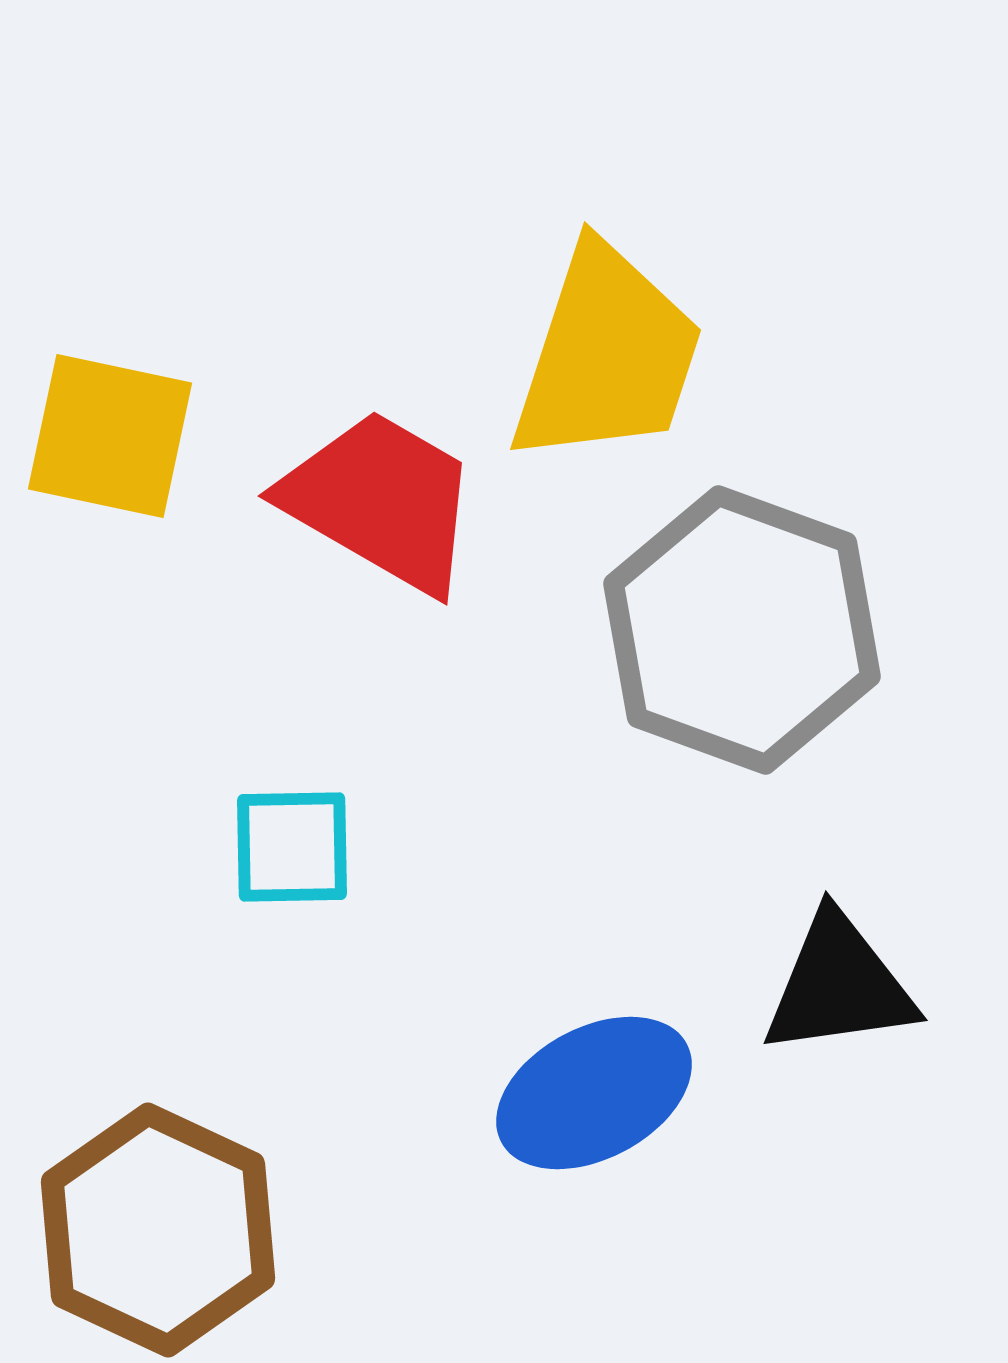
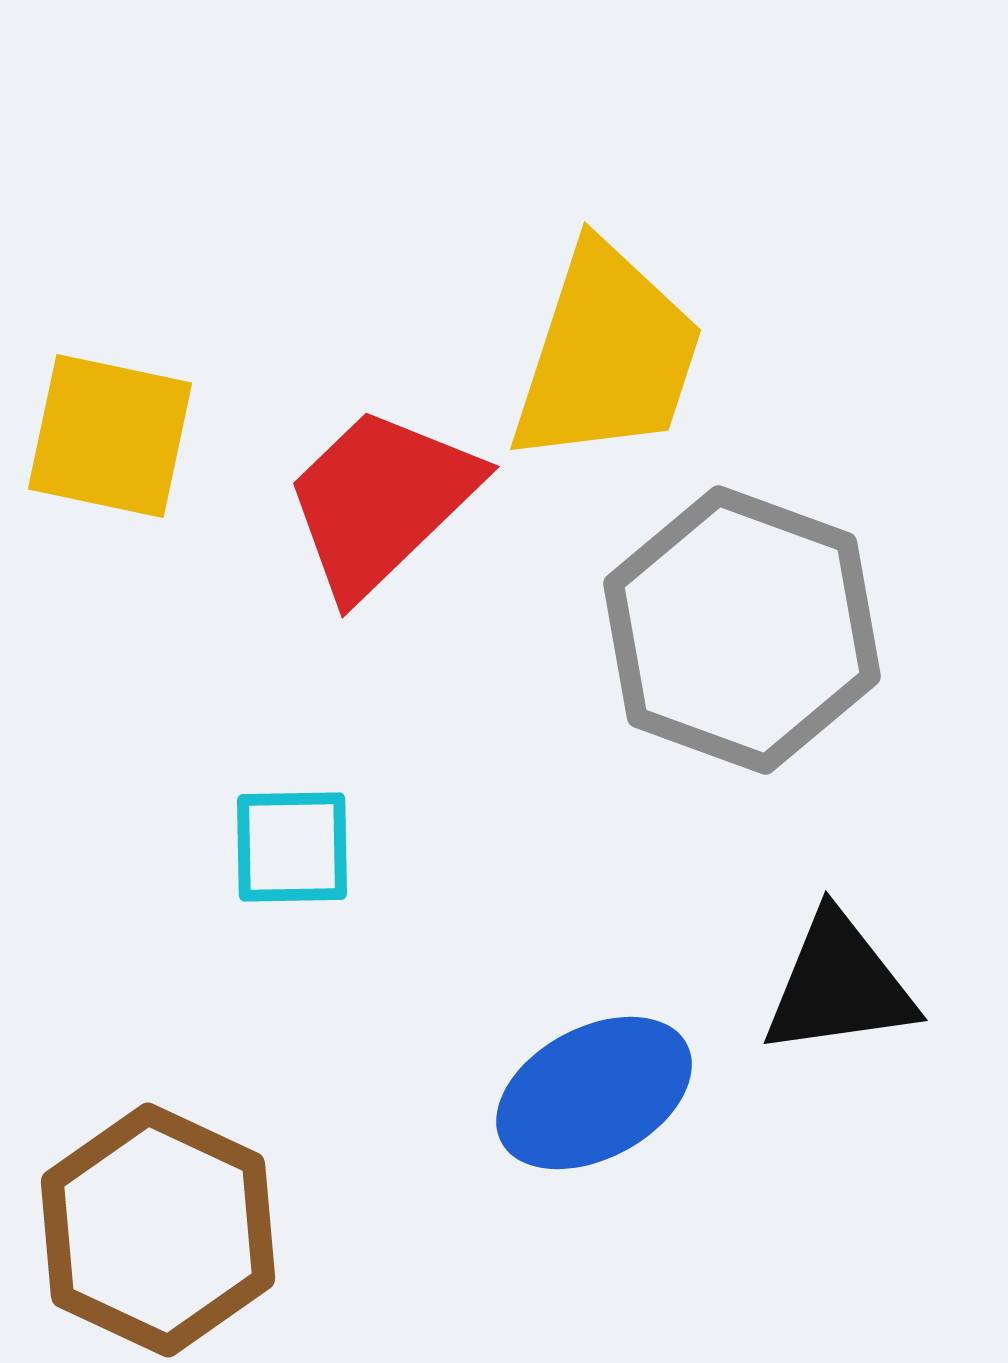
red trapezoid: rotated 74 degrees counterclockwise
